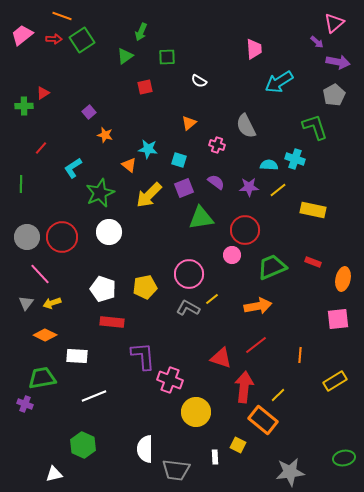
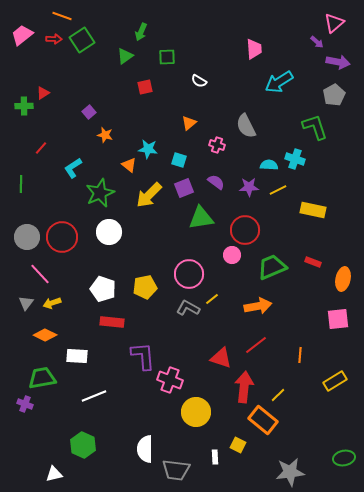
yellow line at (278, 190): rotated 12 degrees clockwise
